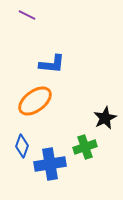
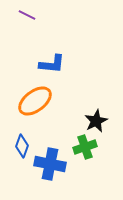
black star: moved 9 px left, 3 px down
blue cross: rotated 20 degrees clockwise
